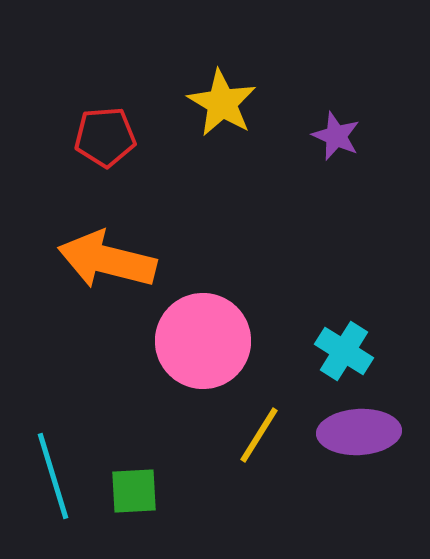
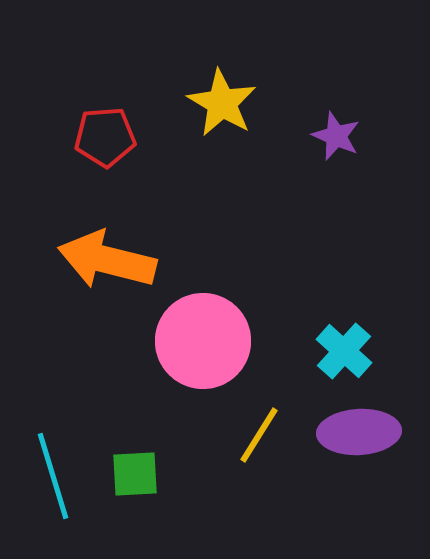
cyan cross: rotated 10 degrees clockwise
green square: moved 1 px right, 17 px up
